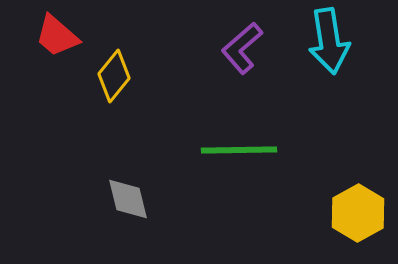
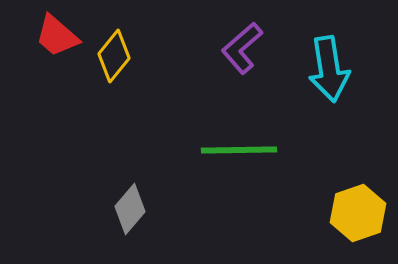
cyan arrow: moved 28 px down
yellow diamond: moved 20 px up
gray diamond: moved 2 px right, 10 px down; rotated 54 degrees clockwise
yellow hexagon: rotated 10 degrees clockwise
